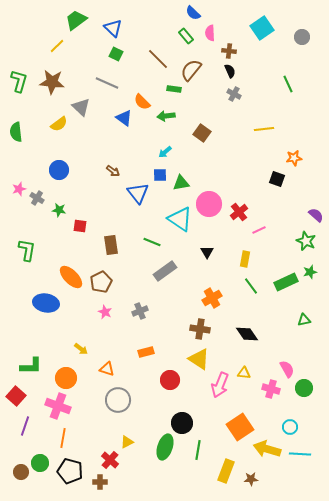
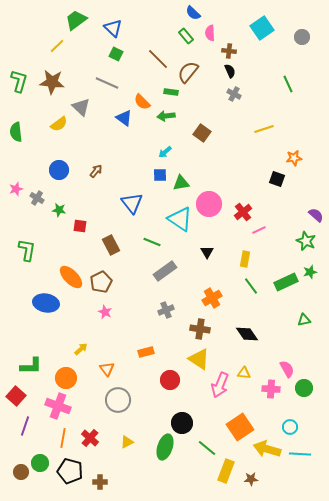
brown semicircle at (191, 70): moved 3 px left, 2 px down
green rectangle at (174, 89): moved 3 px left, 3 px down
yellow line at (264, 129): rotated 12 degrees counterclockwise
brown arrow at (113, 171): moved 17 px left; rotated 88 degrees counterclockwise
pink star at (19, 189): moved 3 px left
blue triangle at (138, 193): moved 6 px left, 10 px down
red cross at (239, 212): moved 4 px right
brown rectangle at (111, 245): rotated 18 degrees counterclockwise
gray cross at (140, 311): moved 26 px right, 1 px up
yellow arrow at (81, 349): rotated 80 degrees counterclockwise
orange triangle at (107, 369): rotated 35 degrees clockwise
pink cross at (271, 389): rotated 12 degrees counterclockwise
green line at (198, 450): moved 9 px right, 2 px up; rotated 60 degrees counterclockwise
red cross at (110, 460): moved 20 px left, 22 px up
